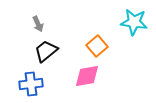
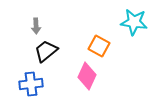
gray arrow: moved 2 px left, 2 px down; rotated 21 degrees clockwise
orange square: moved 2 px right; rotated 20 degrees counterclockwise
pink diamond: rotated 56 degrees counterclockwise
